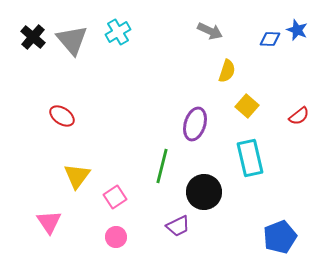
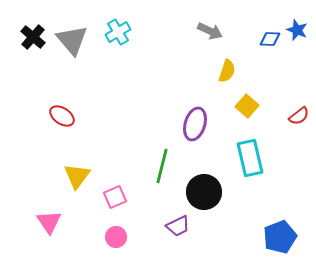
pink square: rotated 10 degrees clockwise
